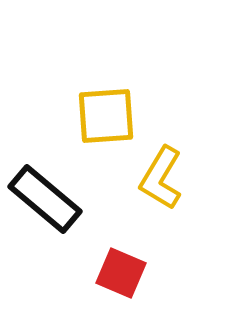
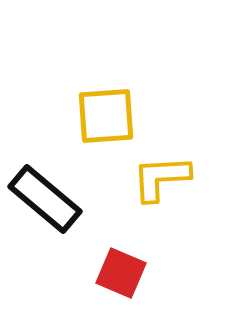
yellow L-shape: rotated 56 degrees clockwise
